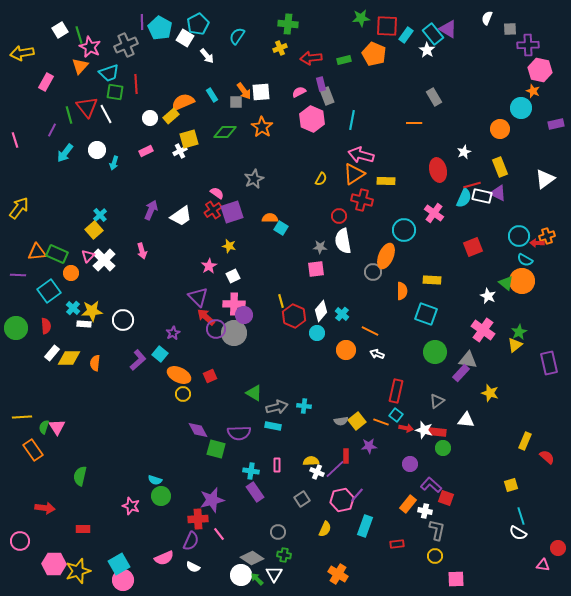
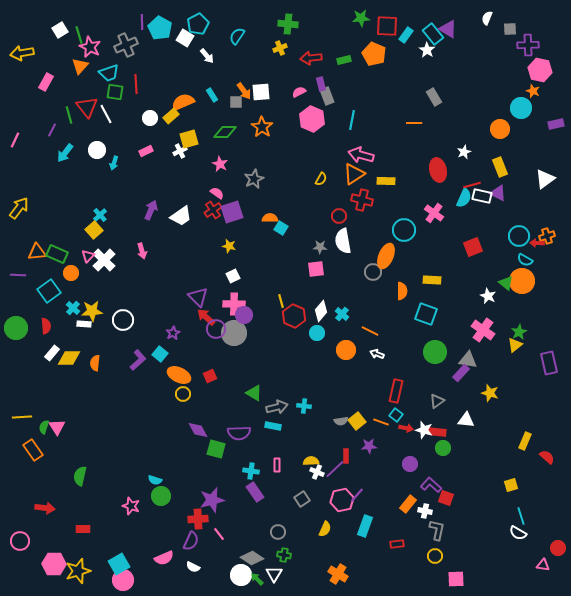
pink line at (15, 140): rotated 42 degrees clockwise
pink star at (209, 266): moved 11 px right, 102 px up; rotated 14 degrees counterclockwise
